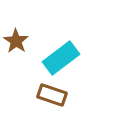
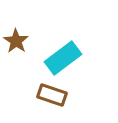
cyan rectangle: moved 2 px right
